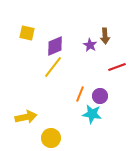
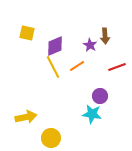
yellow line: rotated 65 degrees counterclockwise
orange line: moved 3 px left, 28 px up; rotated 35 degrees clockwise
